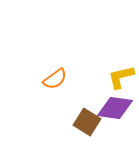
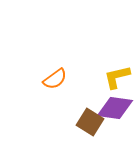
yellow L-shape: moved 4 px left
brown square: moved 3 px right
